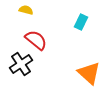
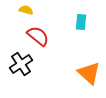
cyan rectangle: rotated 21 degrees counterclockwise
red semicircle: moved 2 px right, 4 px up
